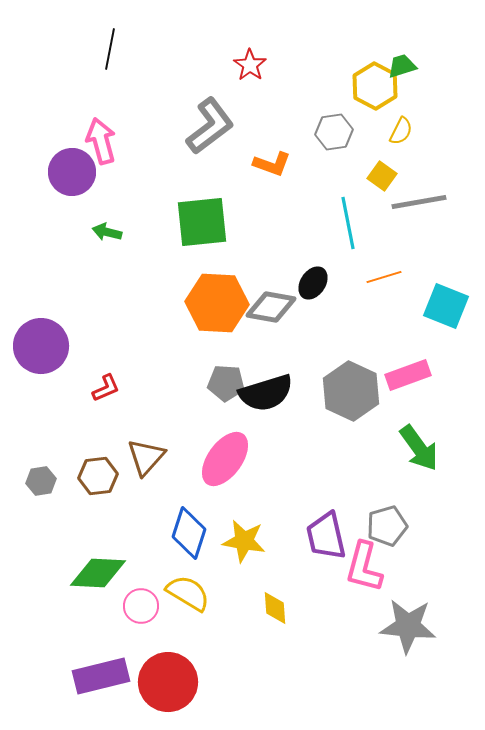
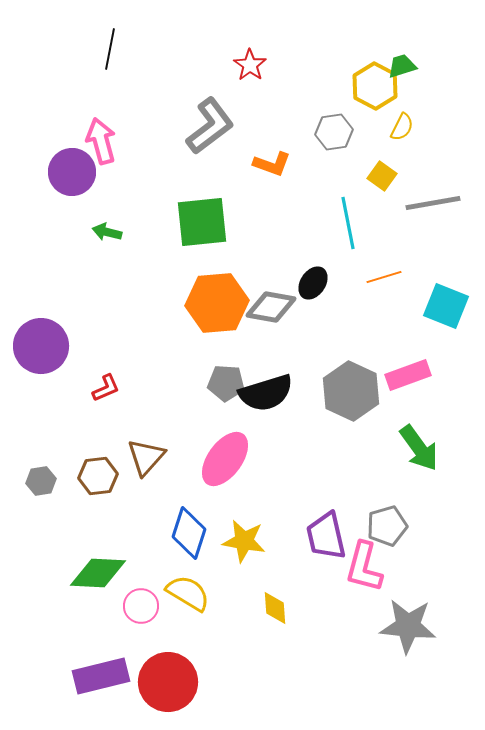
yellow semicircle at (401, 131): moved 1 px right, 4 px up
gray line at (419, 202): moved 14 px right, 1 px down
orange hexagon at (217, 303): rotated 8 degrees counterclockwise
